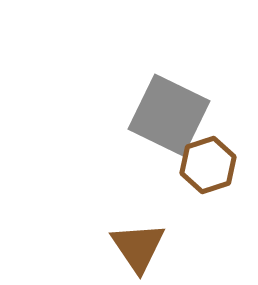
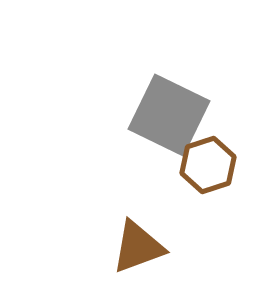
brown triangle: rotated 44 degrees clockwise
